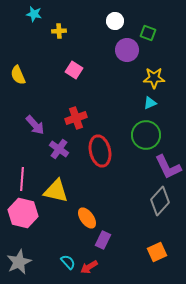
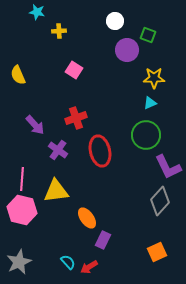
cyan star: moved 3 px right, 2 px up
green square: moved 2 px down
purple cross: moved 1 px left, 1 px down
yellow triangle: rotated 20 degrees counterclockwise
pink hexagon: moved 1 px left, 3 px up
